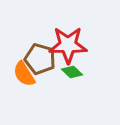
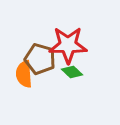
orange semicircle: rotated 28 degrees clockwise
